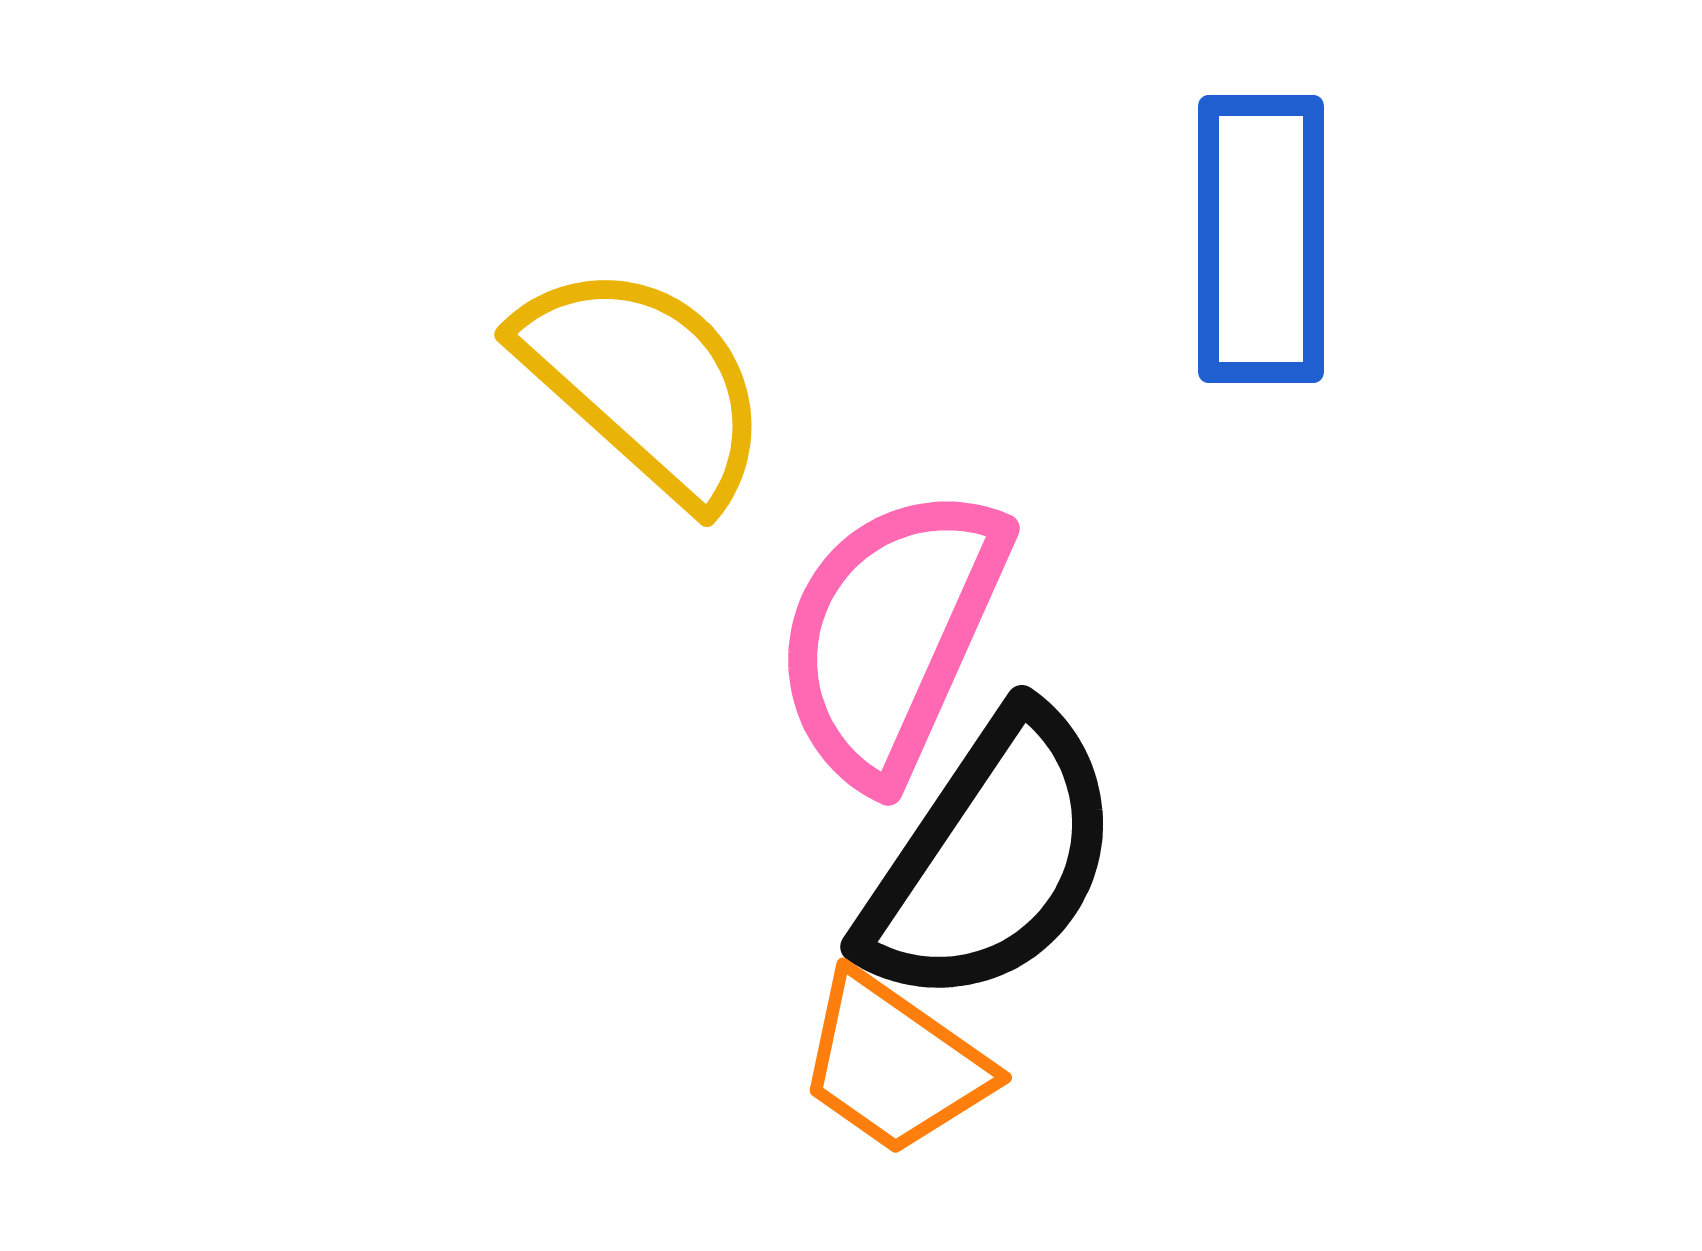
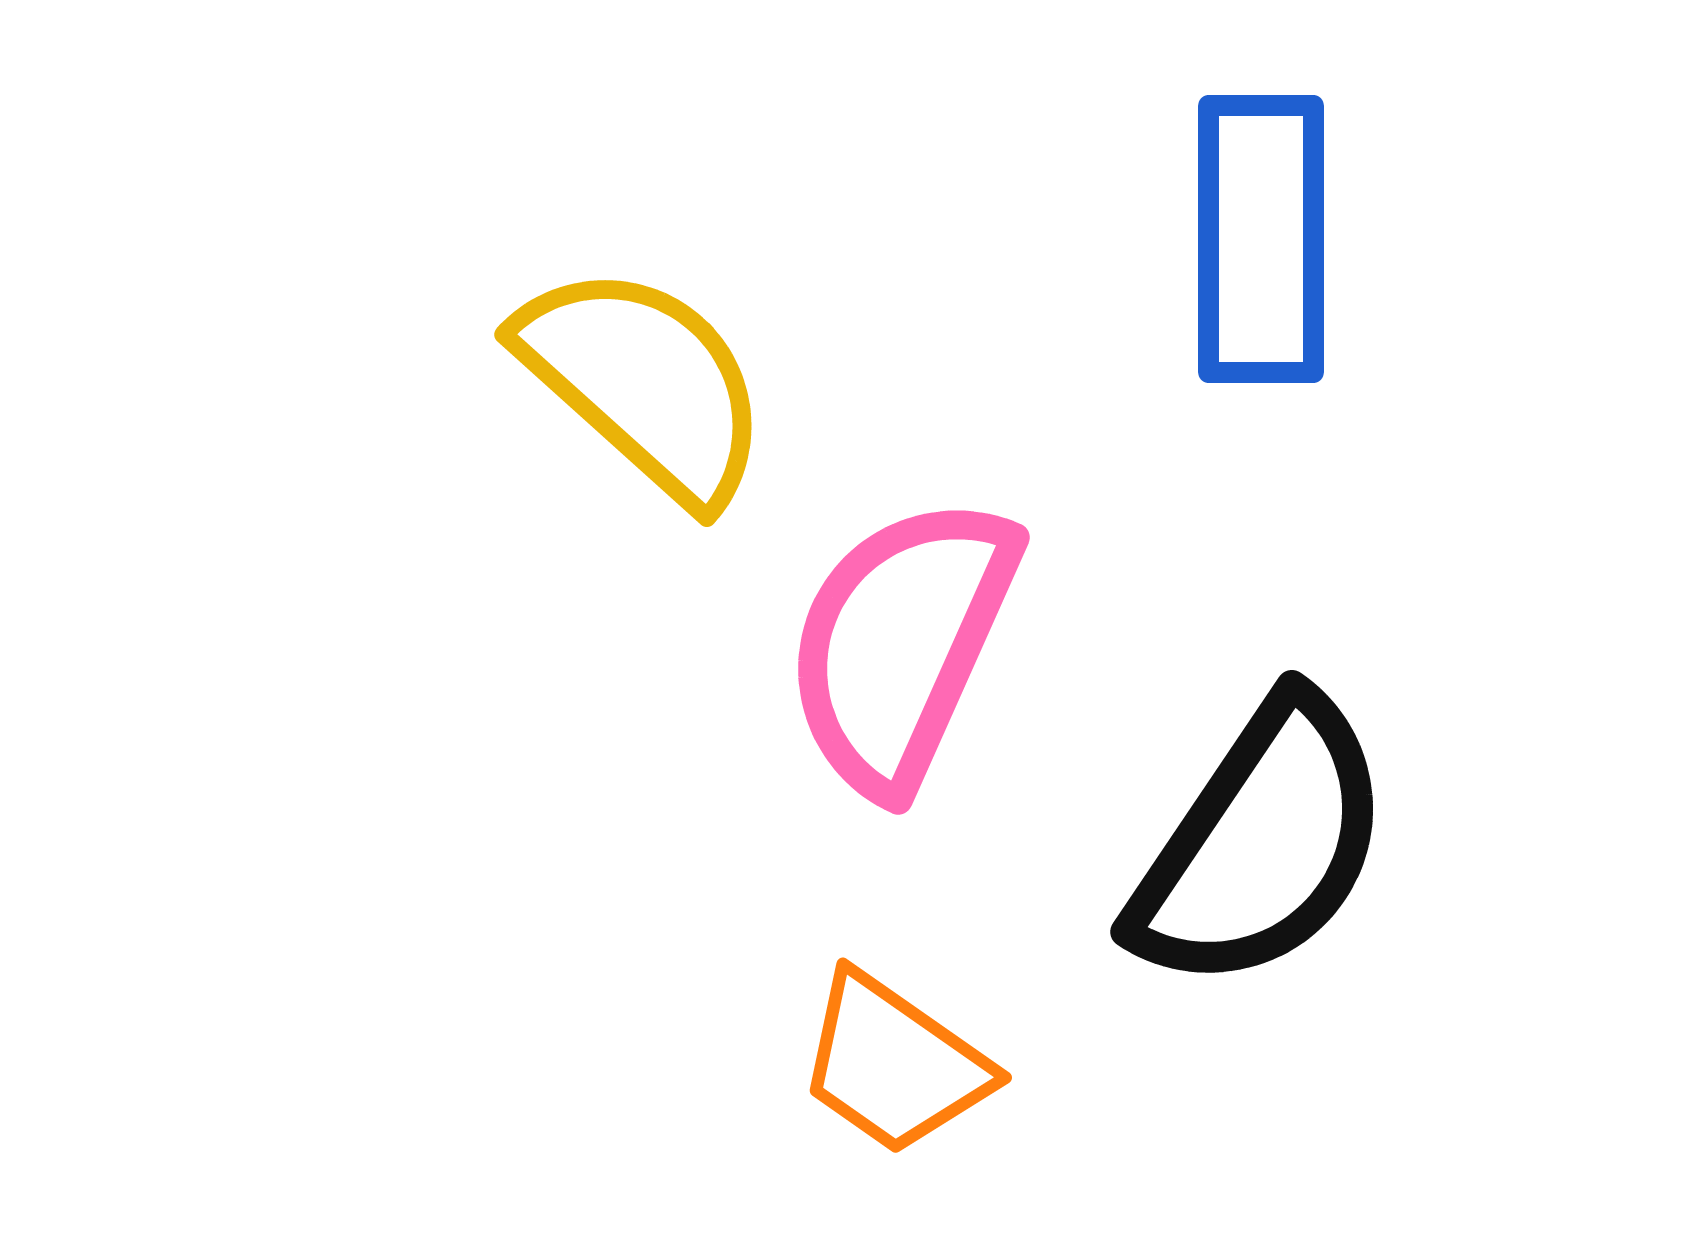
pink semicircle: moved 10 px right, 9 px down
black semicircle: moved 270 px right, 15 px up
